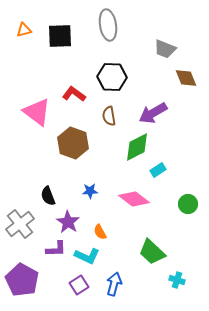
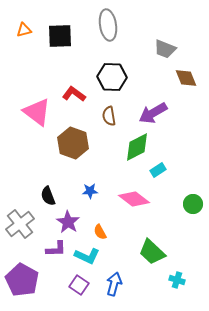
green circle: moved 5 px right
purple square: rotated 24 degrees counterclockwise
